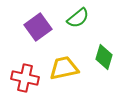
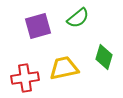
purple square: moved 1 px up; rotated 20 degrees clockwise
red cross: rotated 20 degrees counterclockwise
